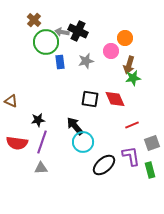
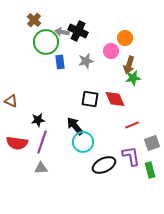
black ellipse: rotated 15 degrees clockwise
